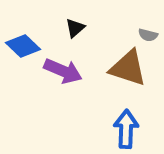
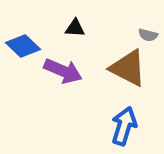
black triangle: rotated 45 degrees clockwise
brown triangle: rotated 9 degrees clockwise
blue arrow: moved 2 px left, 3 px up; rotated 15 degrees clockwise
